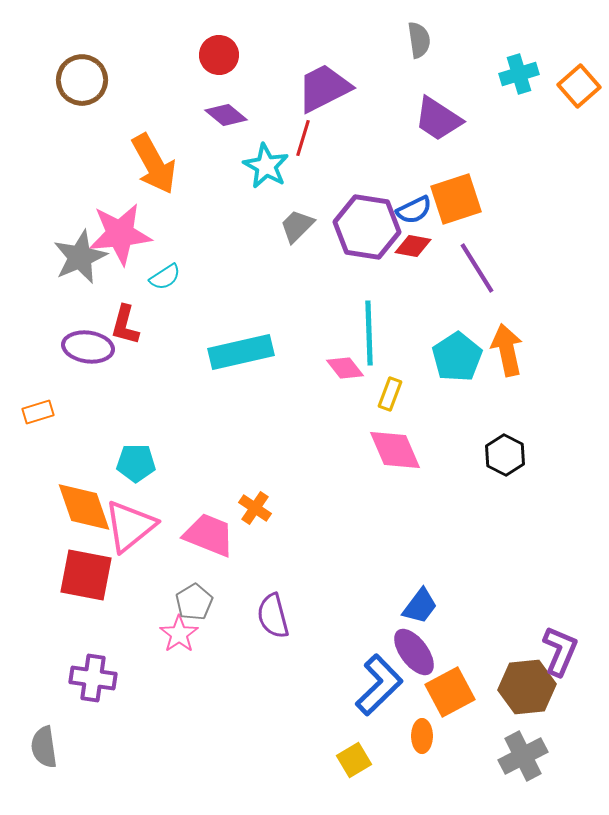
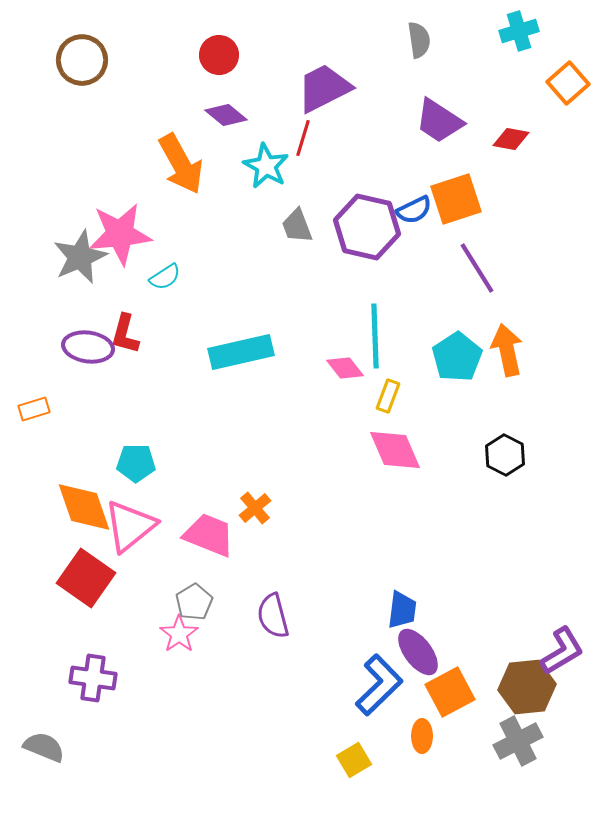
cyan cross at (519, 74): moved 43 px up
brown circle at (82, 80): moved 20 px up
orange square at (579, 86): moved 11 px left, 3 px up
purple trapezoid at (438, 119): moved 1 px right, 2 px down
orange arrow at (154, 164): moved 27 px right
gray trapezoid at (297, 226): rotated 66 degrees counterclockwise
purple hexagon at (367, 227): rotated 4 degrees clockwise
red diamond at (413, 246): moved 98 px right, 107 px up
red L-shape at (125, 325): moved 9 px down
cyan line at (369, 333): moved 6 px right, 3 px down
yellow rectangle at (390, 394): moved 2 px left, 2 px down
orange rectangle at (38, 412): moved 4 px left, 3 px up
orange cross at (255, 508): rotated 16 degrees clockwise
red square at (86, 575): moved 3 px down; rotated 24 degrees clockwise
blue trapezoid at (420, 606): moved 18 px left, 4 px down; rotated 30 degrees counterclockwise
purple L-shape at (560, 651): moved 2 px right; rotated 36 degrees clockwise
purple ellipse at (414, 652): moved 4 px right
gray semicircle at (44, 747): rotated 120 degrees clockwise
gray cross at (523, 756): moved 5 px left, 15 px up
